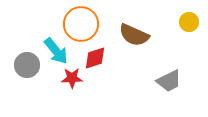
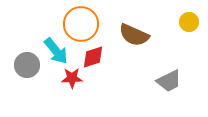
red diamond: moved 2 px left, 1 px up
